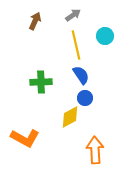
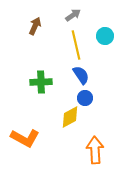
brown arrow: moved 5 px down
